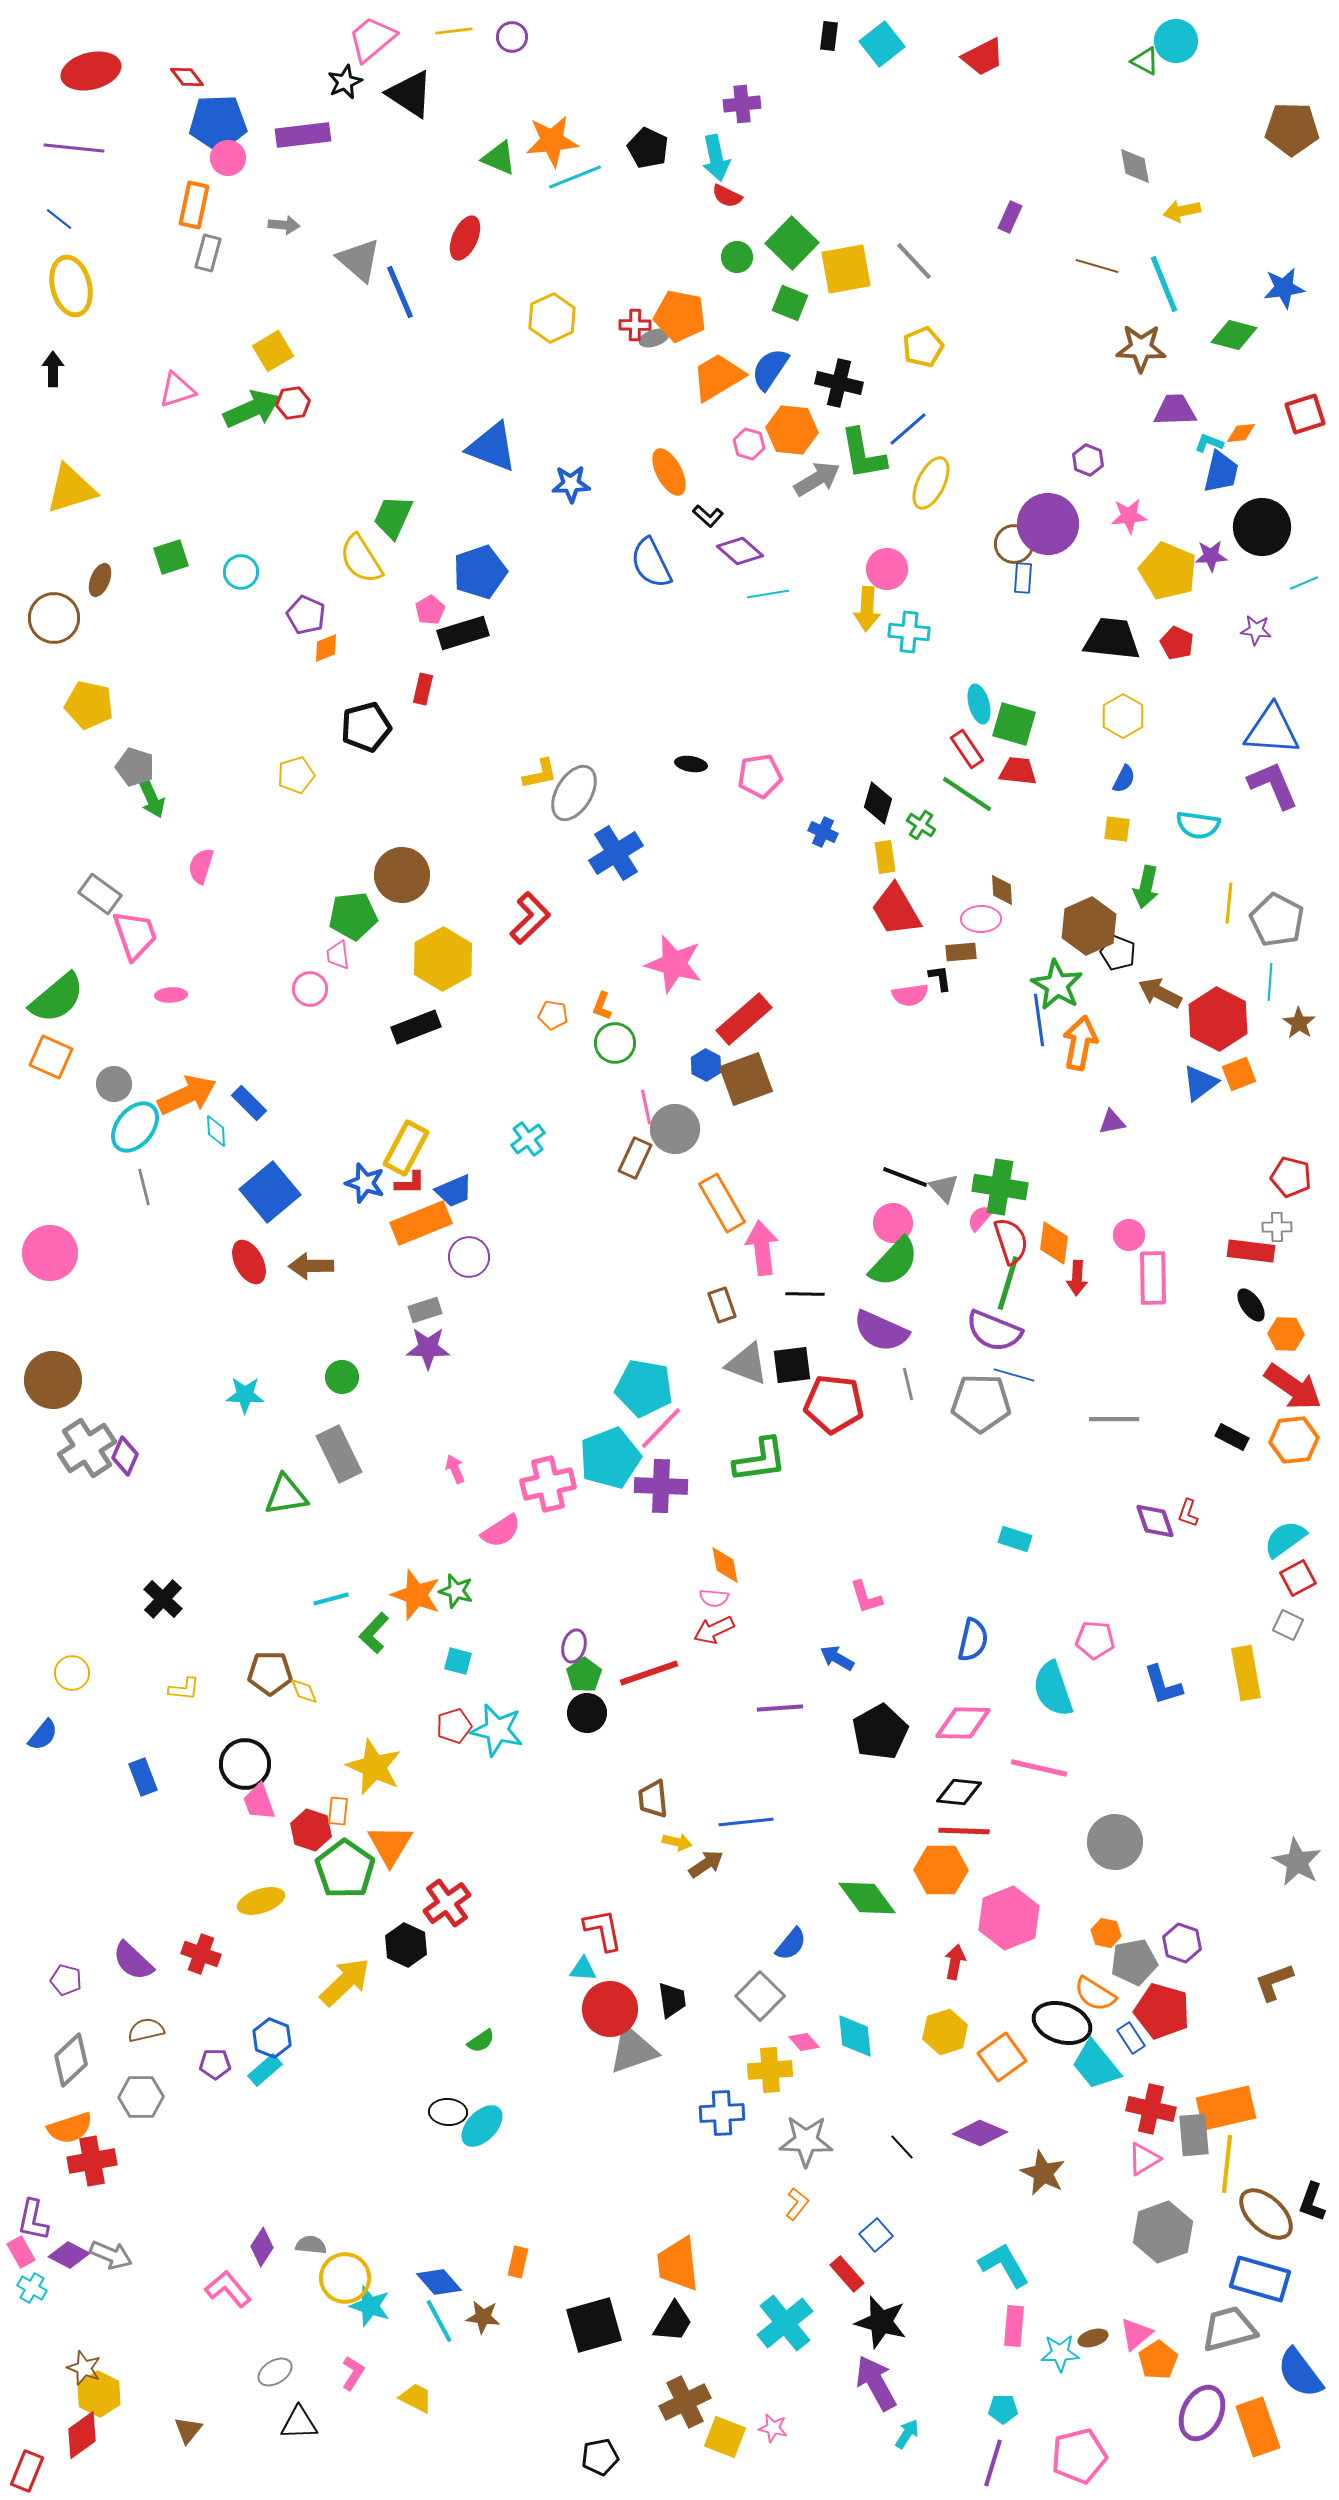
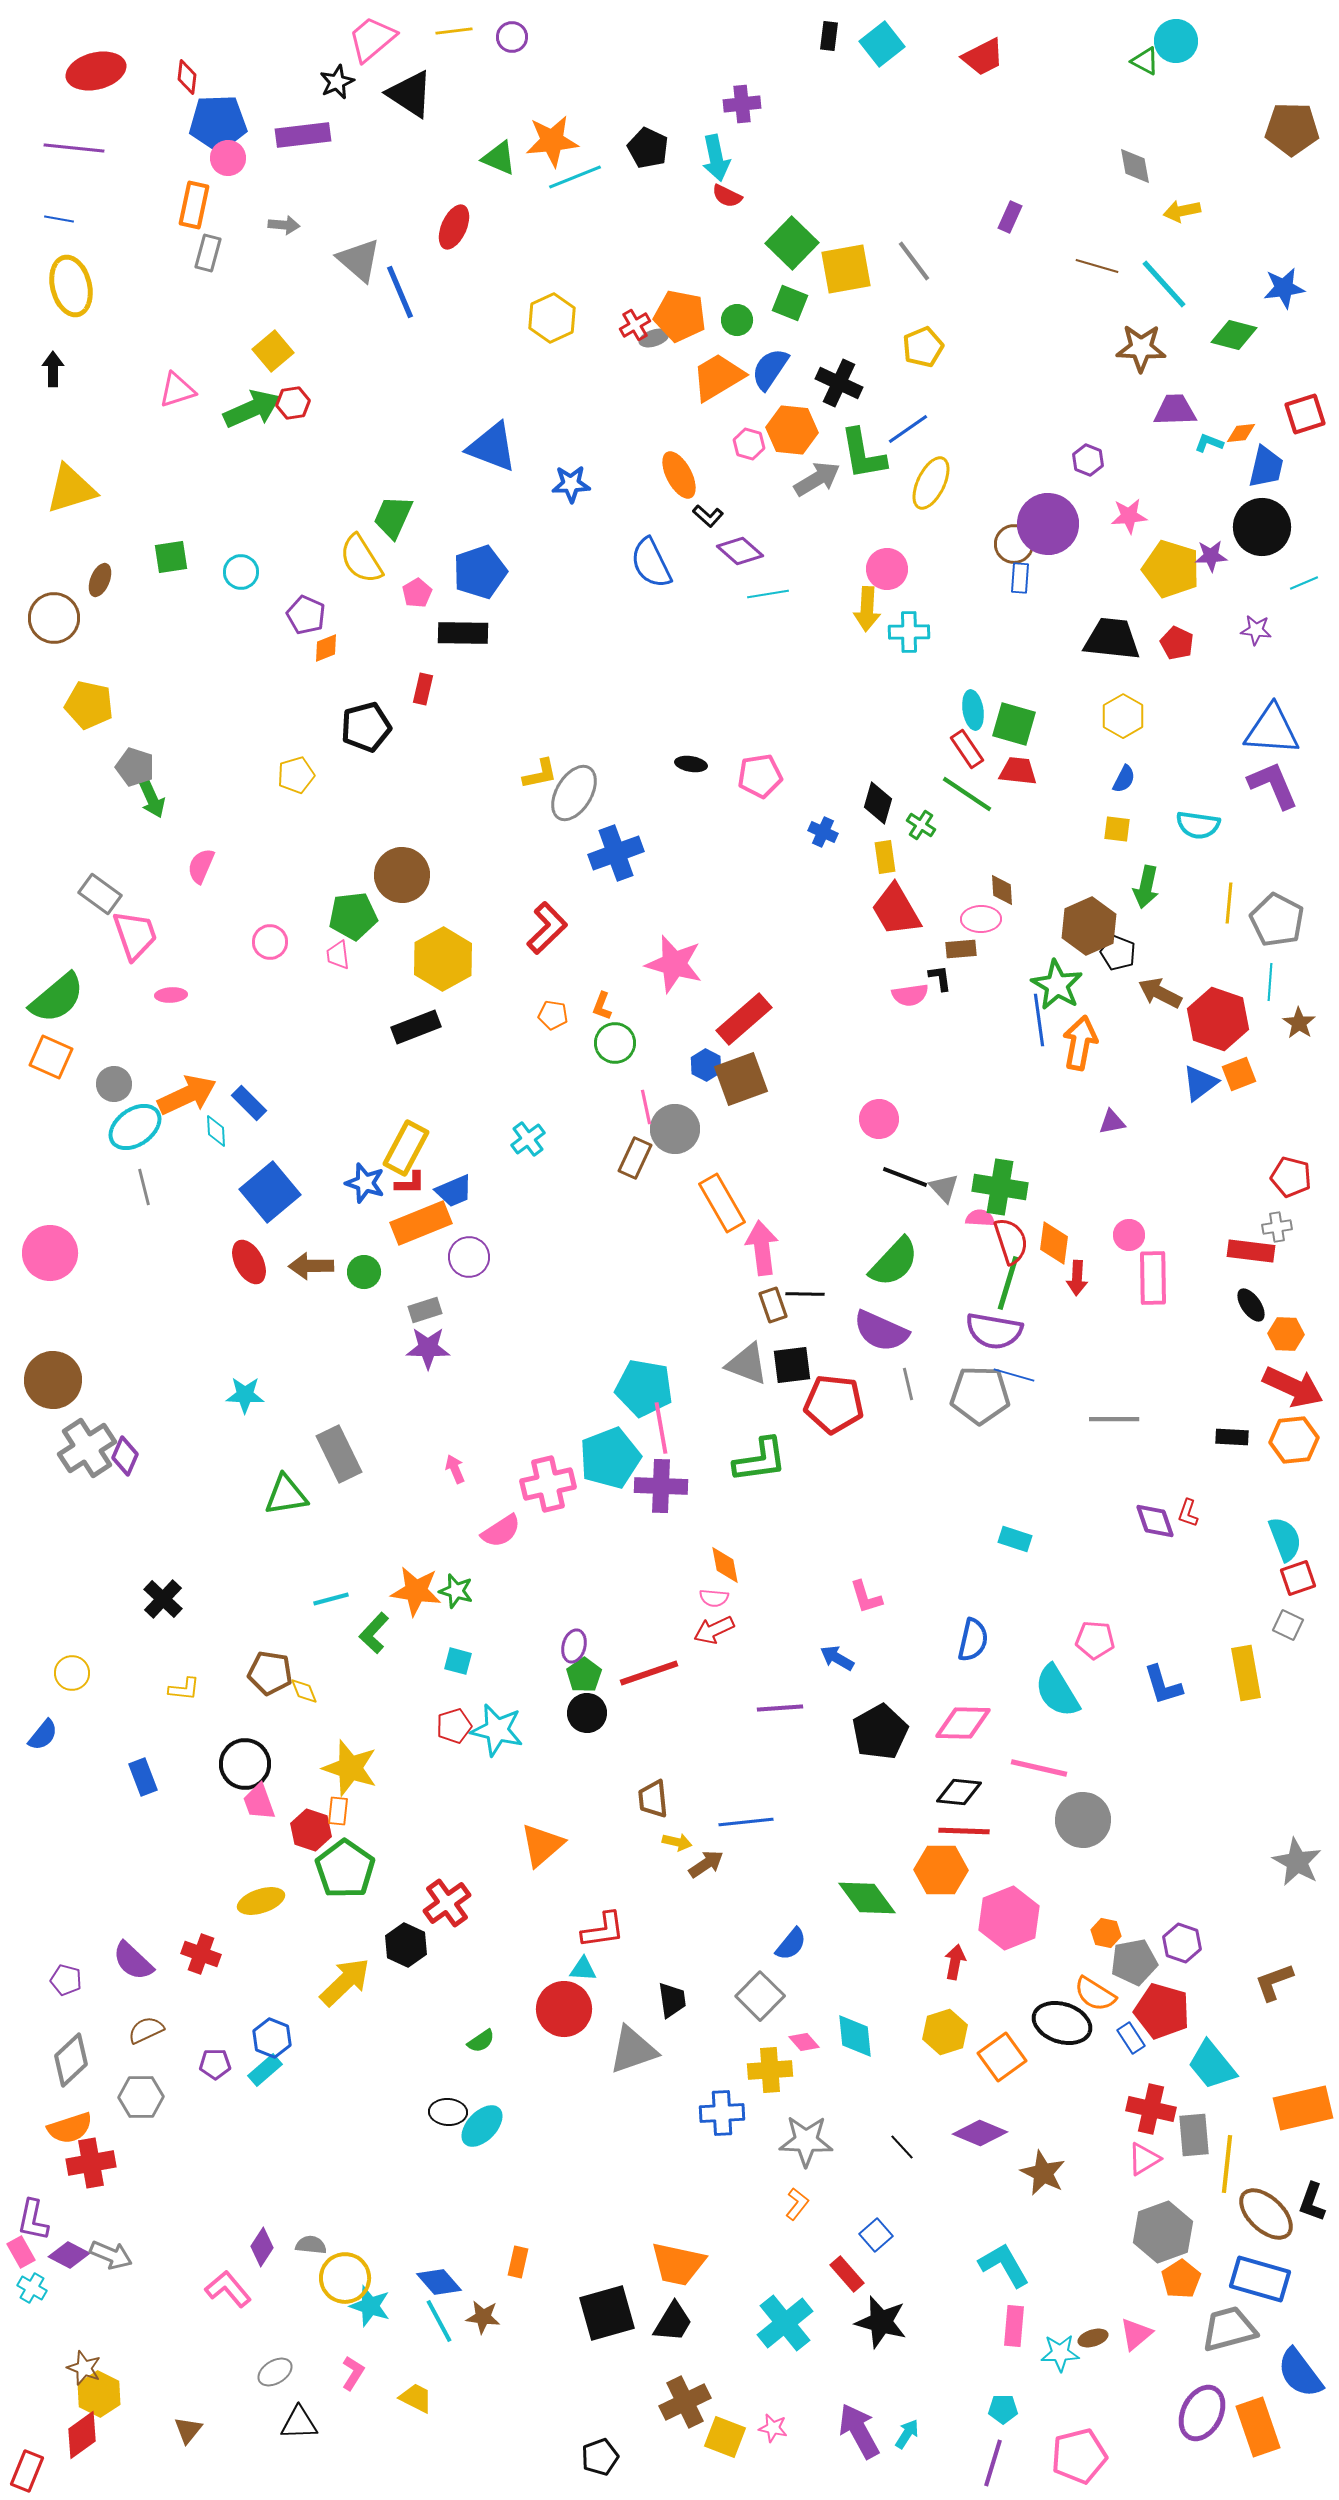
red ellipse at (91, 71): moved 5 px right
red diamond at (187, 77): rotated 44 degrees clockwise
black star at (345, 82): moved 8 px left
blue line at (59, 219): rotated 28 degrees counterclockwise
red ellipse at (465, 238): moved 11 px left, 11 px up
green circle at (737, 257): moved 63 px down
gray line at (914, 261): rotated 6 degrees clockwise
cyan line at (1164, 284): rotated 20 degrees counterclockwise
red cross at (635, 325): rotated 32 degrees counterclockwise
yellow square at (273, 351): rotated 9 degrees counterclockwise
black cross at (839, 383): rotated 12 degrees clockwise
blue line at (908, 429): rotated 6 degrees clockwise
orange ellipse at (669, 472): moved 10 px right, 3 px down
blue trapezoid at (1221, 472): moved 45 px right, 5 px up
green square at (171, 557): rotated 9 degrees clockwise
yellow pentagon at (1168, 571): moved 3 px right, 2 px up; rotated 6 degrees counterclockwise
blue rectangle at (1023, 578): moved 3 px left
pink pentagon at (430, 610): moved 13 px left, 17 px up
cyan cross at (909, 632): rotated 6 degrees counterclockwise
black rectangle at (463, 633): rotated 18 degrees clockwise
cyan ellipse at (979, 704): moved 6 px left, 6 px down; rotated 6 degrees clockwise
blue cross at (616, 853): rotated 12 degrees clockwise
pink semicircle at (201, 866): rotated 6 degrees clockwise
red L-shape at (530, 918): moved 17 px right, 10 px down
brown rectangle at (961, 952): moved 3 px up
pink circle at (310, 989): moved 40 px left, 47 px up
red hexagon at (1218, 1019): rotated 8 degrees counterclockwise
brown square at (746, 1079): moved 5 px left
cyan ellipse at (135, 1127): rotated 16 degrees clockwise
pink semicircle at (980, 1218): rotated 52 degrees clockwise
pink circle at (893, 1223): moved 14 px left, 104 px up
gray cross at (1277, 1227): rotated 8 degrees counterclockwise
brown rectangle at (722, 1305): moved 51 px right
purple semicircle at (994, 1331): rotated 12 degrees counterclockwise
green circle at (342, 1377): moved 22 px right, 105 px up
red arrow at (1293, 1387): rotated 10 degrees counterclockwise
gray pentagon at (981, 1403): moved 1 px left, 8 px up
pink line at (661, 1428): rotated 54 degrees counterclockwise
black rectangle at (1232, 1437): rotated 24 degrees counterclockwise
cyan semicircle at (1285, 1539): rotated 105 degrees clockwise
red square at (1298, 1578): rotated 9 degrees clockwise
orange star at (416, 1595): moved 4 px up; rotated 12 degrees counterclockwise
brown pentagon at (270, 1673): rotated 9 degrees clockwise
cyan semicircle at (1053, 1689): moved 4 px right, 2 px down; rotated 12 degrees counterclockwise
yellow star at (374, 1767): moved 24 px left, 1 px down; rotated 6 degrees counterclockwise
gray circle at (1115, 1842): moved 32 px left, 22 px up
orange triangle at (390, 1845): moved 152 px right; rotated 18 degrees clockwise
red L-shape at (603, 1930): rotated 93 degrees clockwise
red circle at (610, 2009): moved 46 px left
brown semicircle at (146, 2030): rotated 12 degrees counterclockwise
cyan trapezoid at (1096, 2065): moved 116 px right
orange rectangle at (1226, 2108): moved 77 px right
red cross at (92, 2161): moved 1 px left, 2 px down
orange trapezoid at (678, 2264): rotated 72 degrees counterclockwise
black square at (594, 2325): moved 13 px right, 12 px up
orange pentagon at (1158, 2360): moved 23 px right, 81 px up
purple arrow at (876, 2383): moved 17 px left, 48 px down
black pentagon at (600, 2457): rotated 9 degrees counterclockwise
